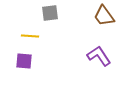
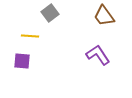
gray square: rotated 30 degrees counterclockwise
purple L-shape: moved 1 px left, 1 px up
purple square: moved 2 px left
